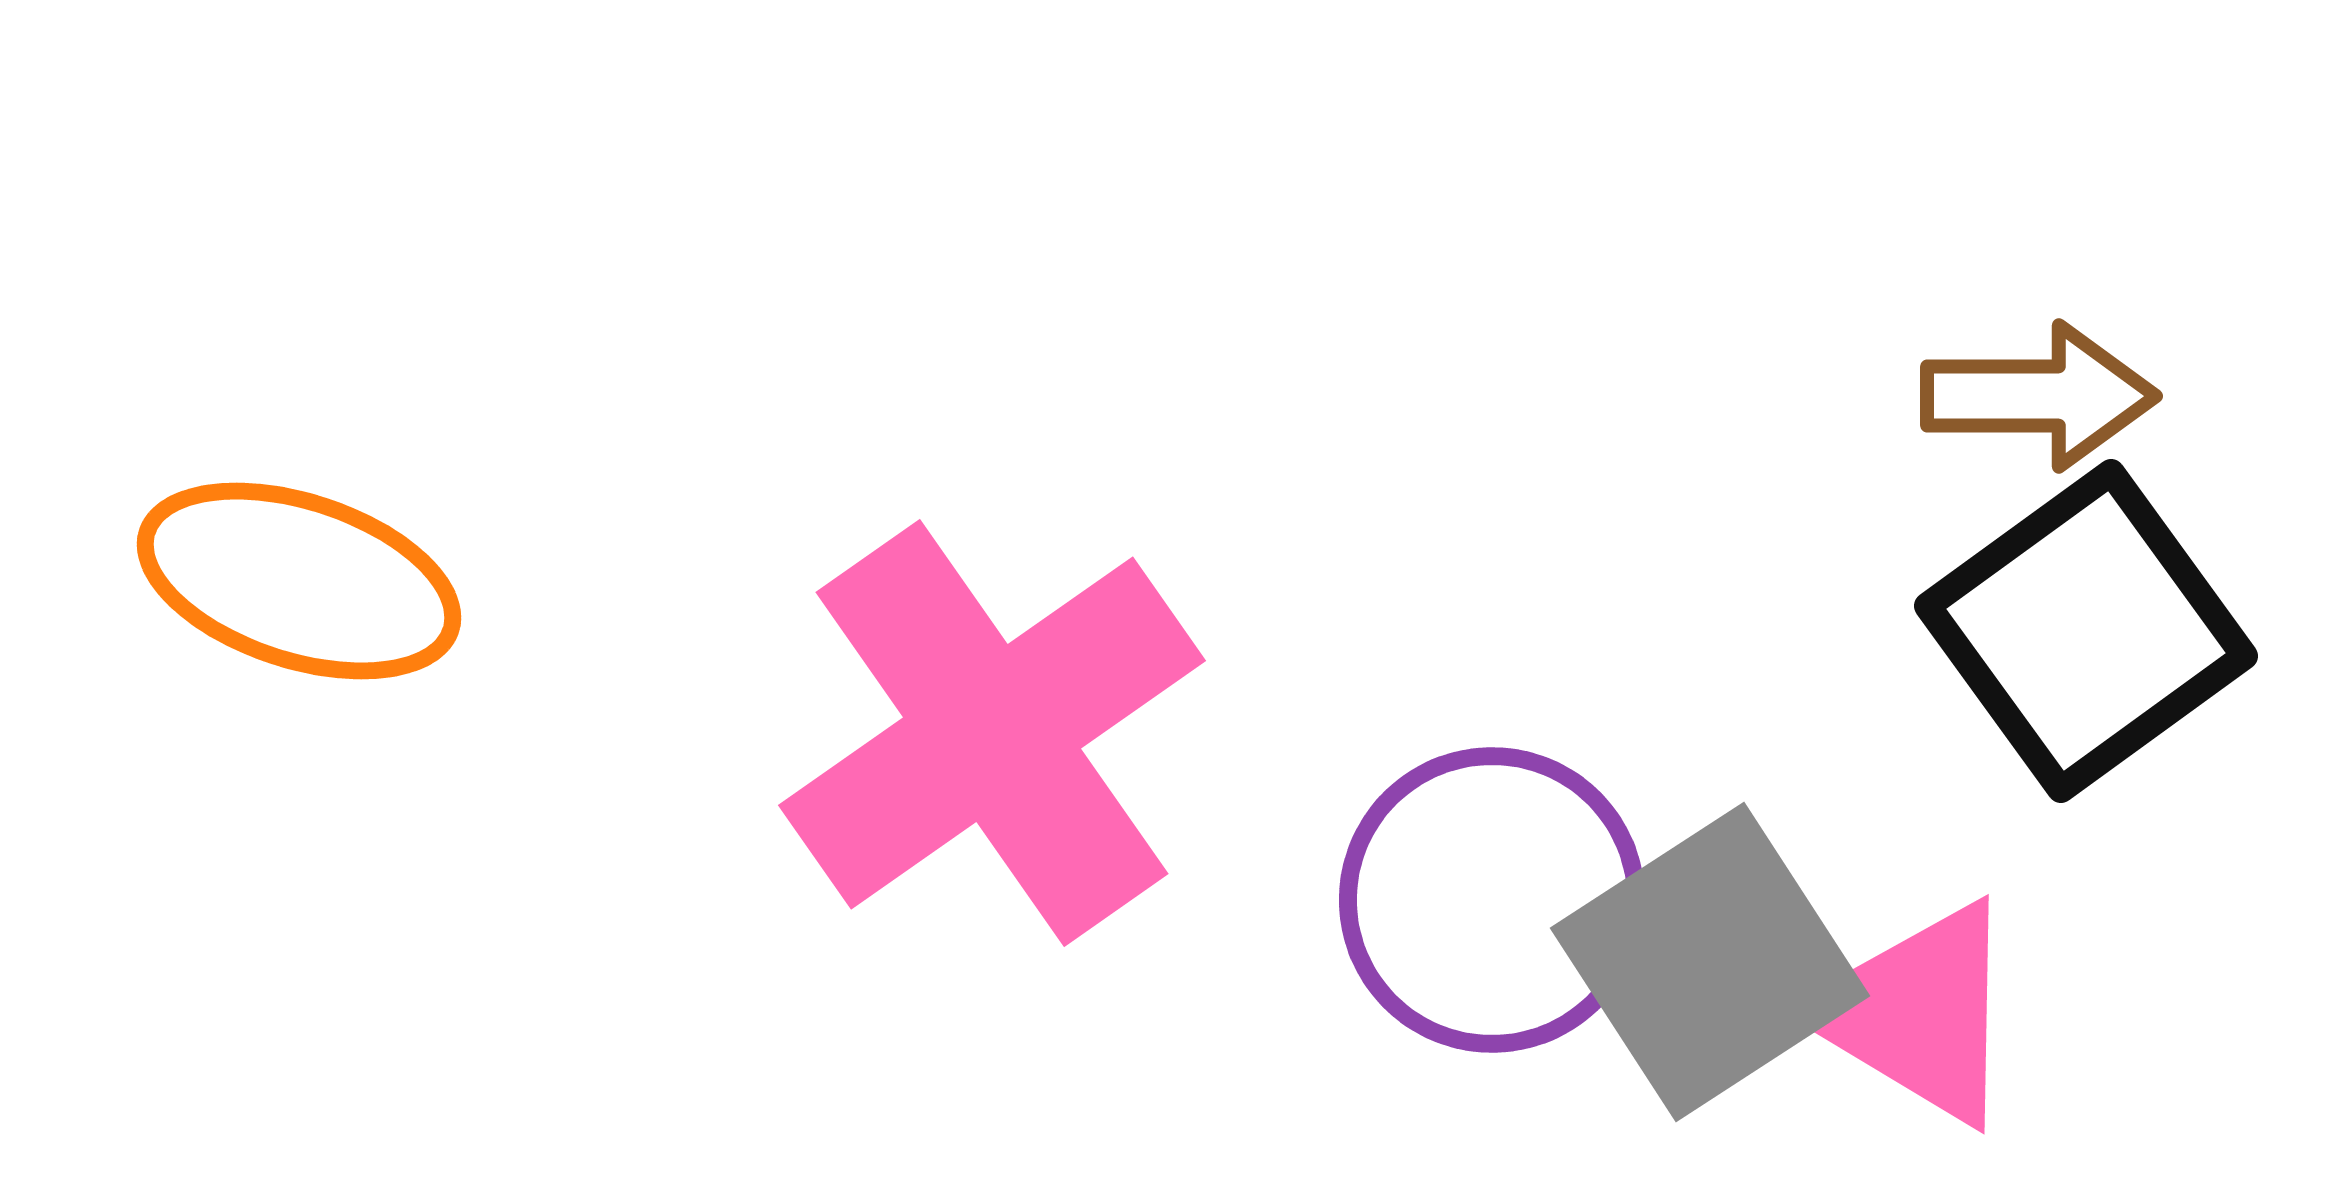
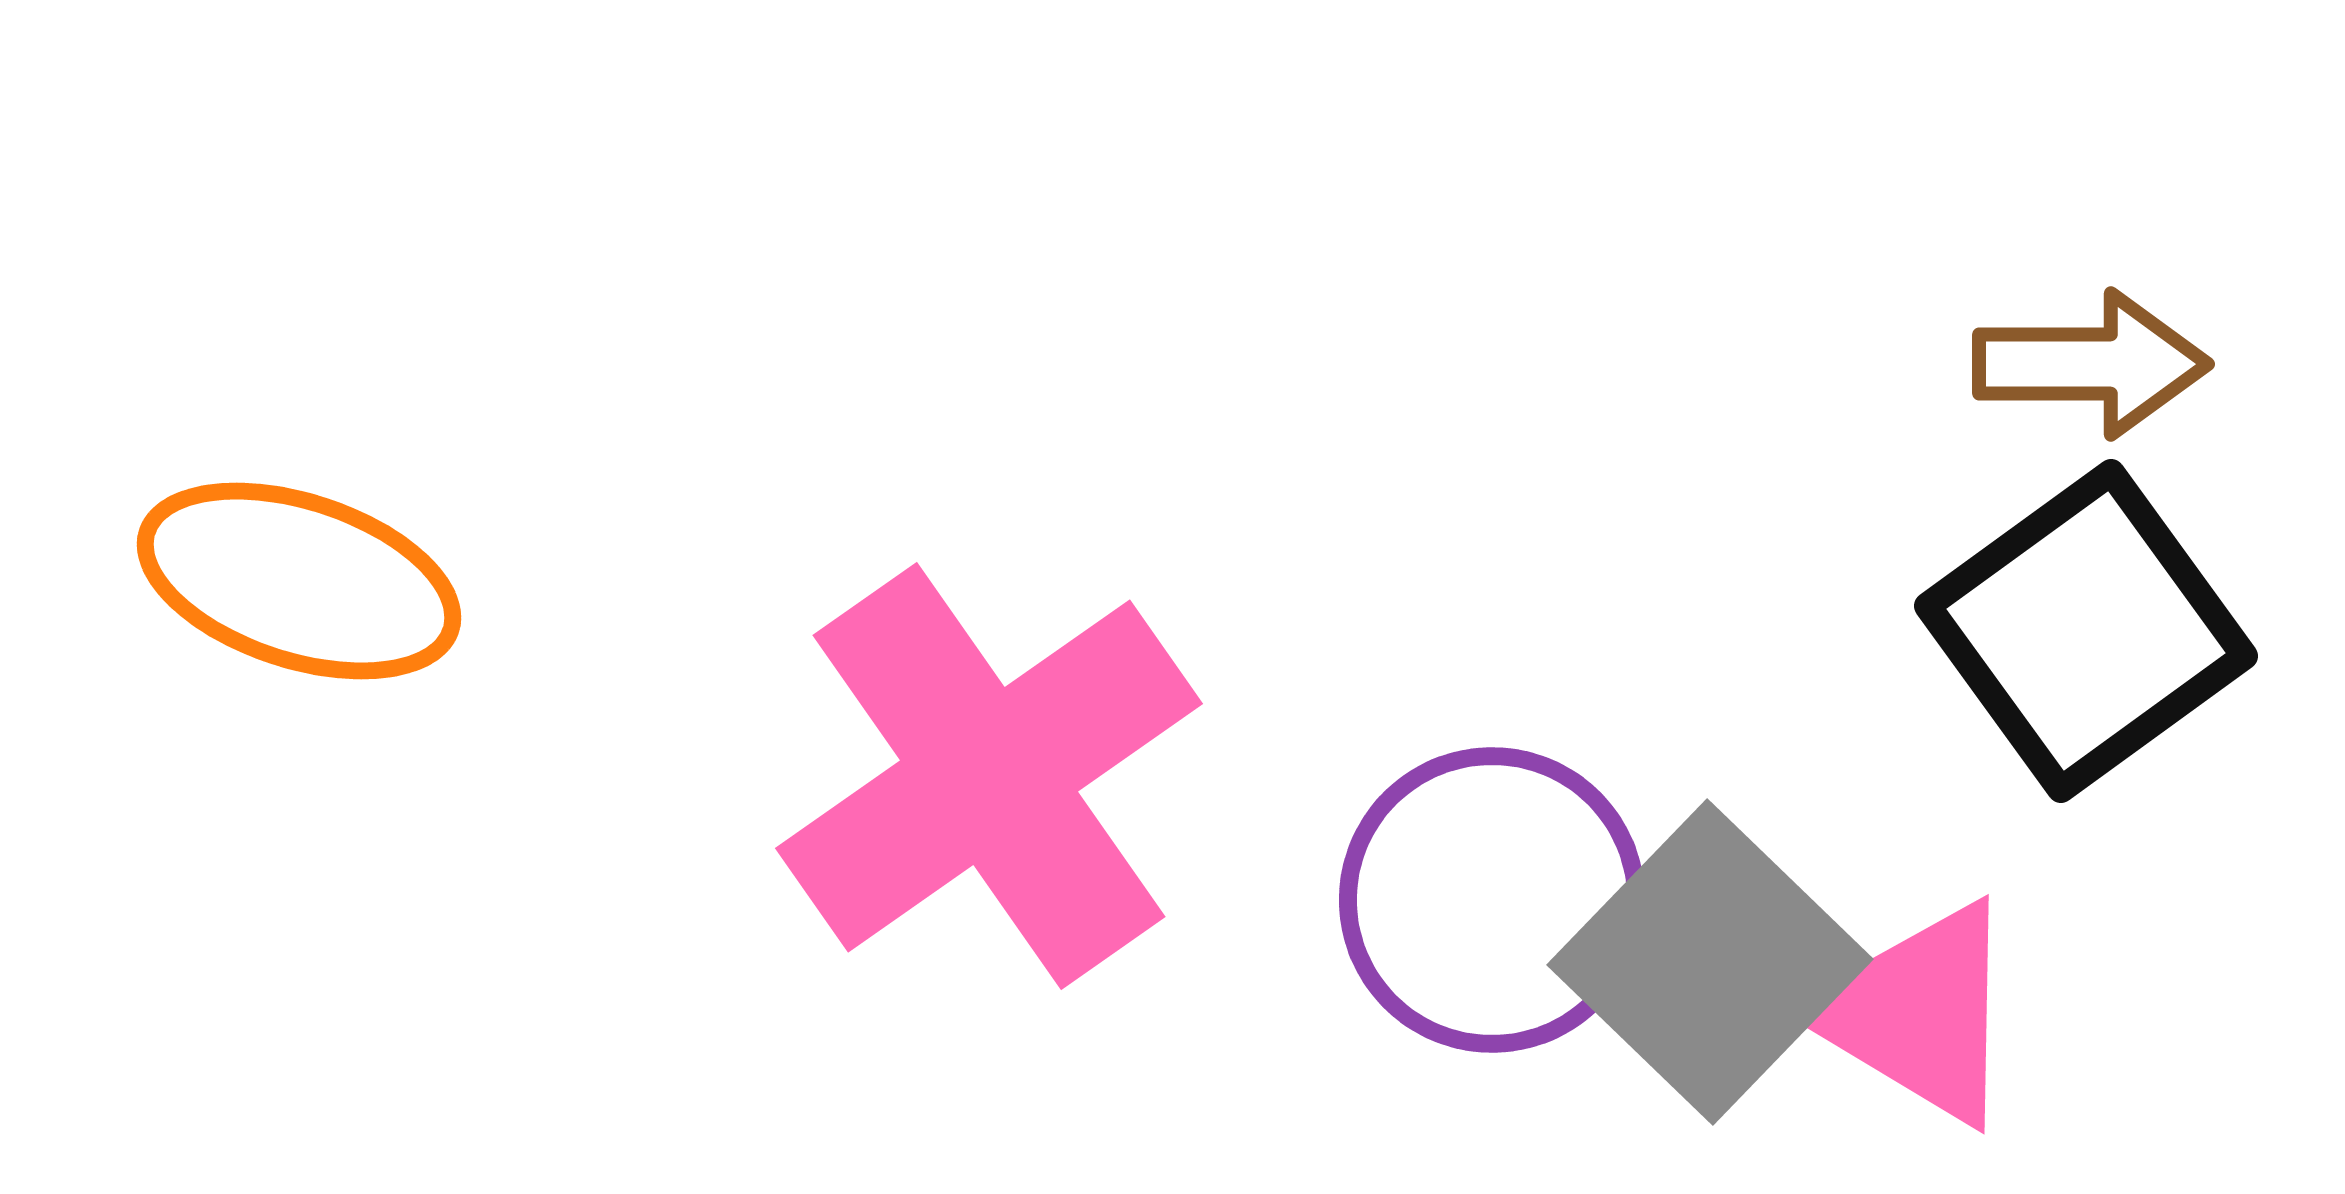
brown arrow: moved 52 px right, 32 px up
pink cross: moved 3 px left, 43 px down
gray square: rotated 13 degrees counterclockwise
